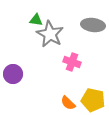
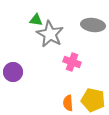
purple circle: moved 2 px up
orange semicircle: rotated 42 degrees clockwise
